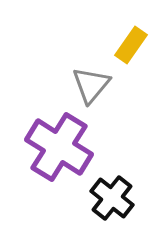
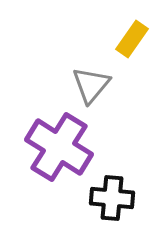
yellow rectangle: moved 1 px right, 6 px up
black cross: rotated 33 degrees counterclockwise
